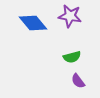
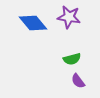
purple star: moved 1 px left, 1 px down
green semicircle: moved 2 px down
